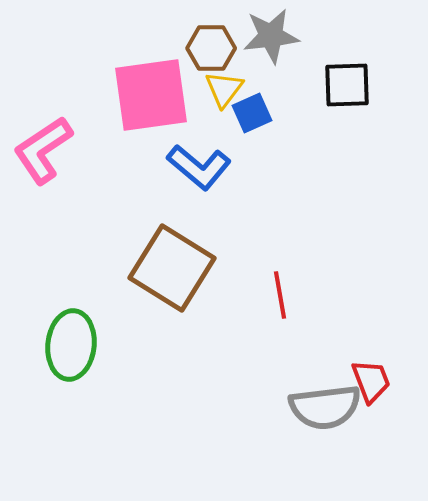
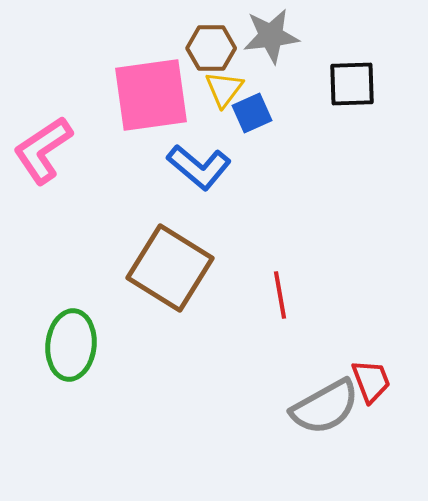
black square: moved 5 px right, 1 px up
brown square: moved 2 px left
gray semicircle: rotated 22 degrees counterclockwise
